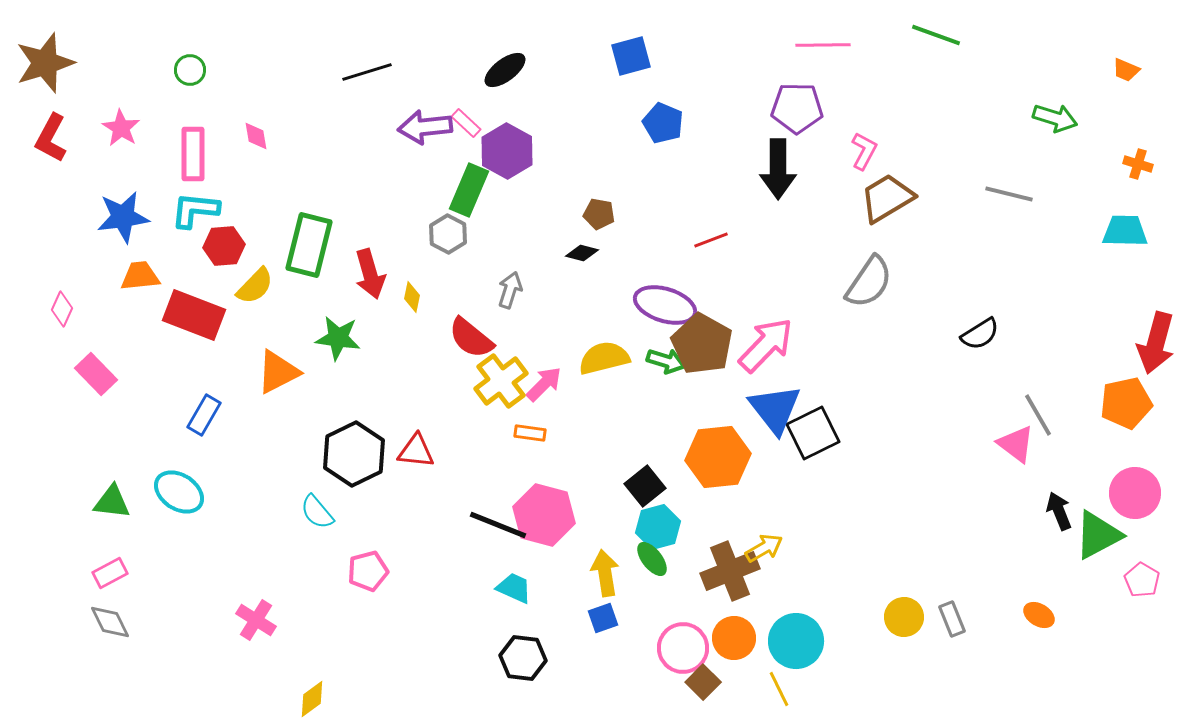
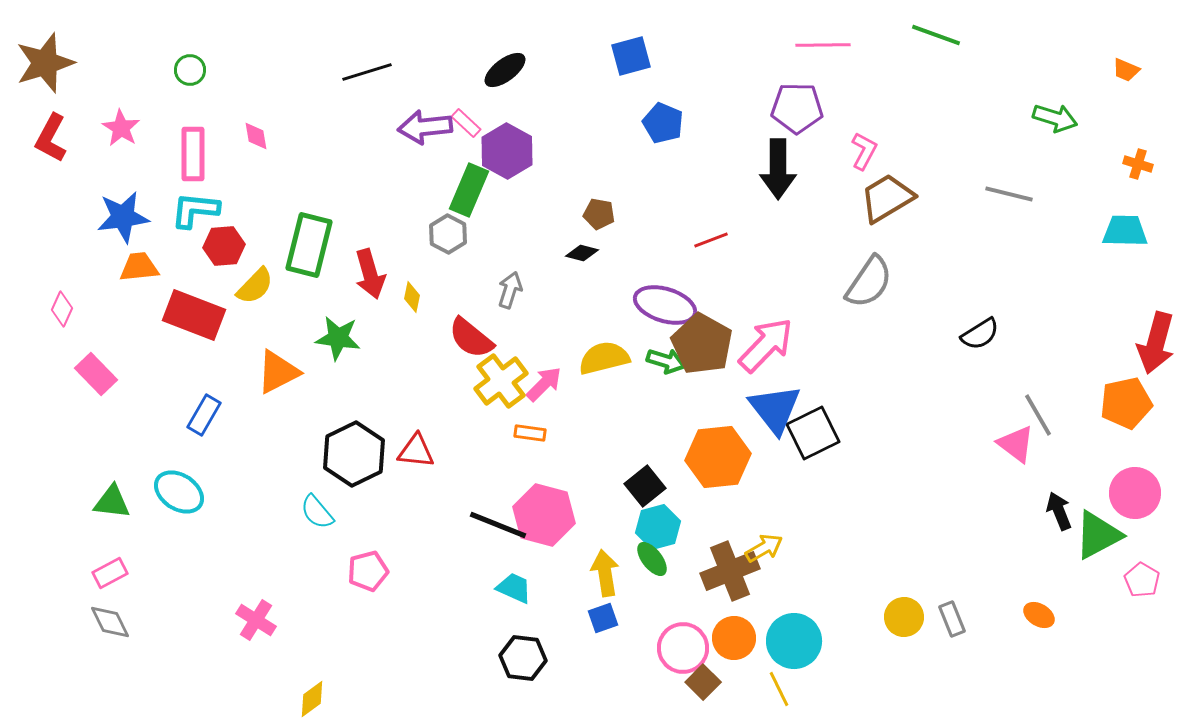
orange trapezoid at (140, 276): moved 1 px left, 9 px up
cyan circle at (796, 641): moved 2 px left
